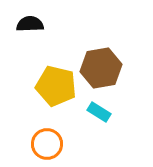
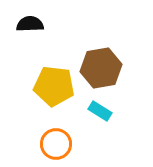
yellow pentagon: moved 2 px left; rotated 6 degrees counterclockwise
cyan rectangle: moved 1 px right, 1 px up
orange circle: moved 9 px right
